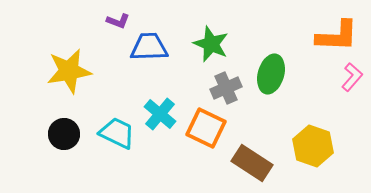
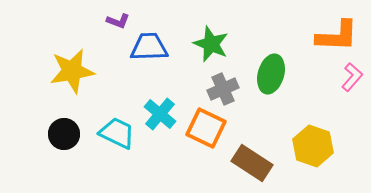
yellow star: moved 3 px right
gray cross: moved 3 px left, 1 px down
